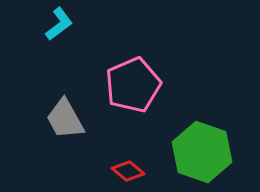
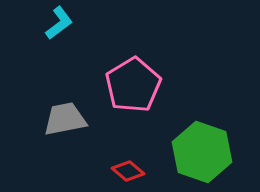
cyan L-shape: moved 1 px up
pink pentagon: rotated 8 degrees counterclockwise
gray trapezoid: rotated 108 degrees clockwise
